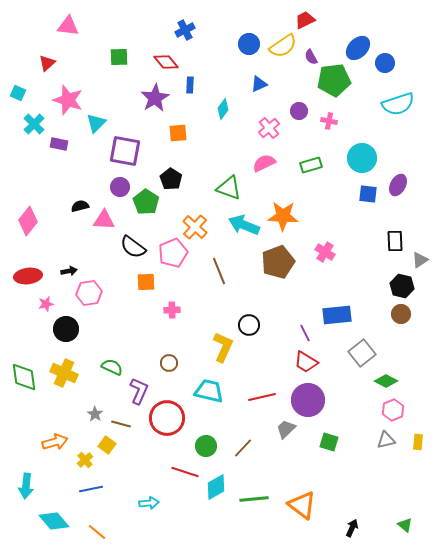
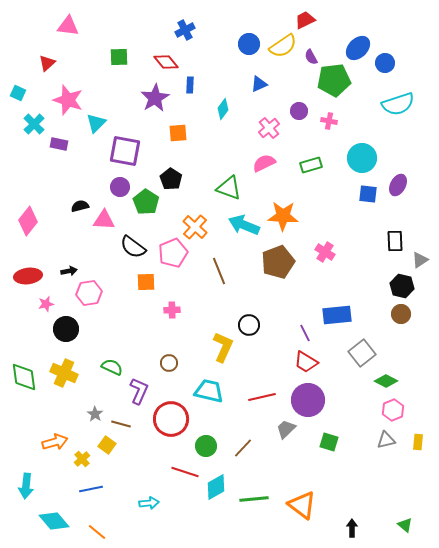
red circle at (167, 418): moved 4 px right, 1 px down
yellow cross at (85, 460): moved 3 px left, 1 px up
black arrow at (352, 528): rotated 24 degrees counterclockwise
